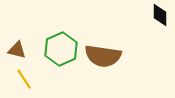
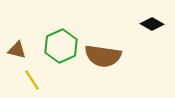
black diamond: moved 8 px left, 9 px down; rotated 60 degrees counterclockwise
green hexagon: moved 3 px up
yellow line: moved 8 px right, 1 px down
